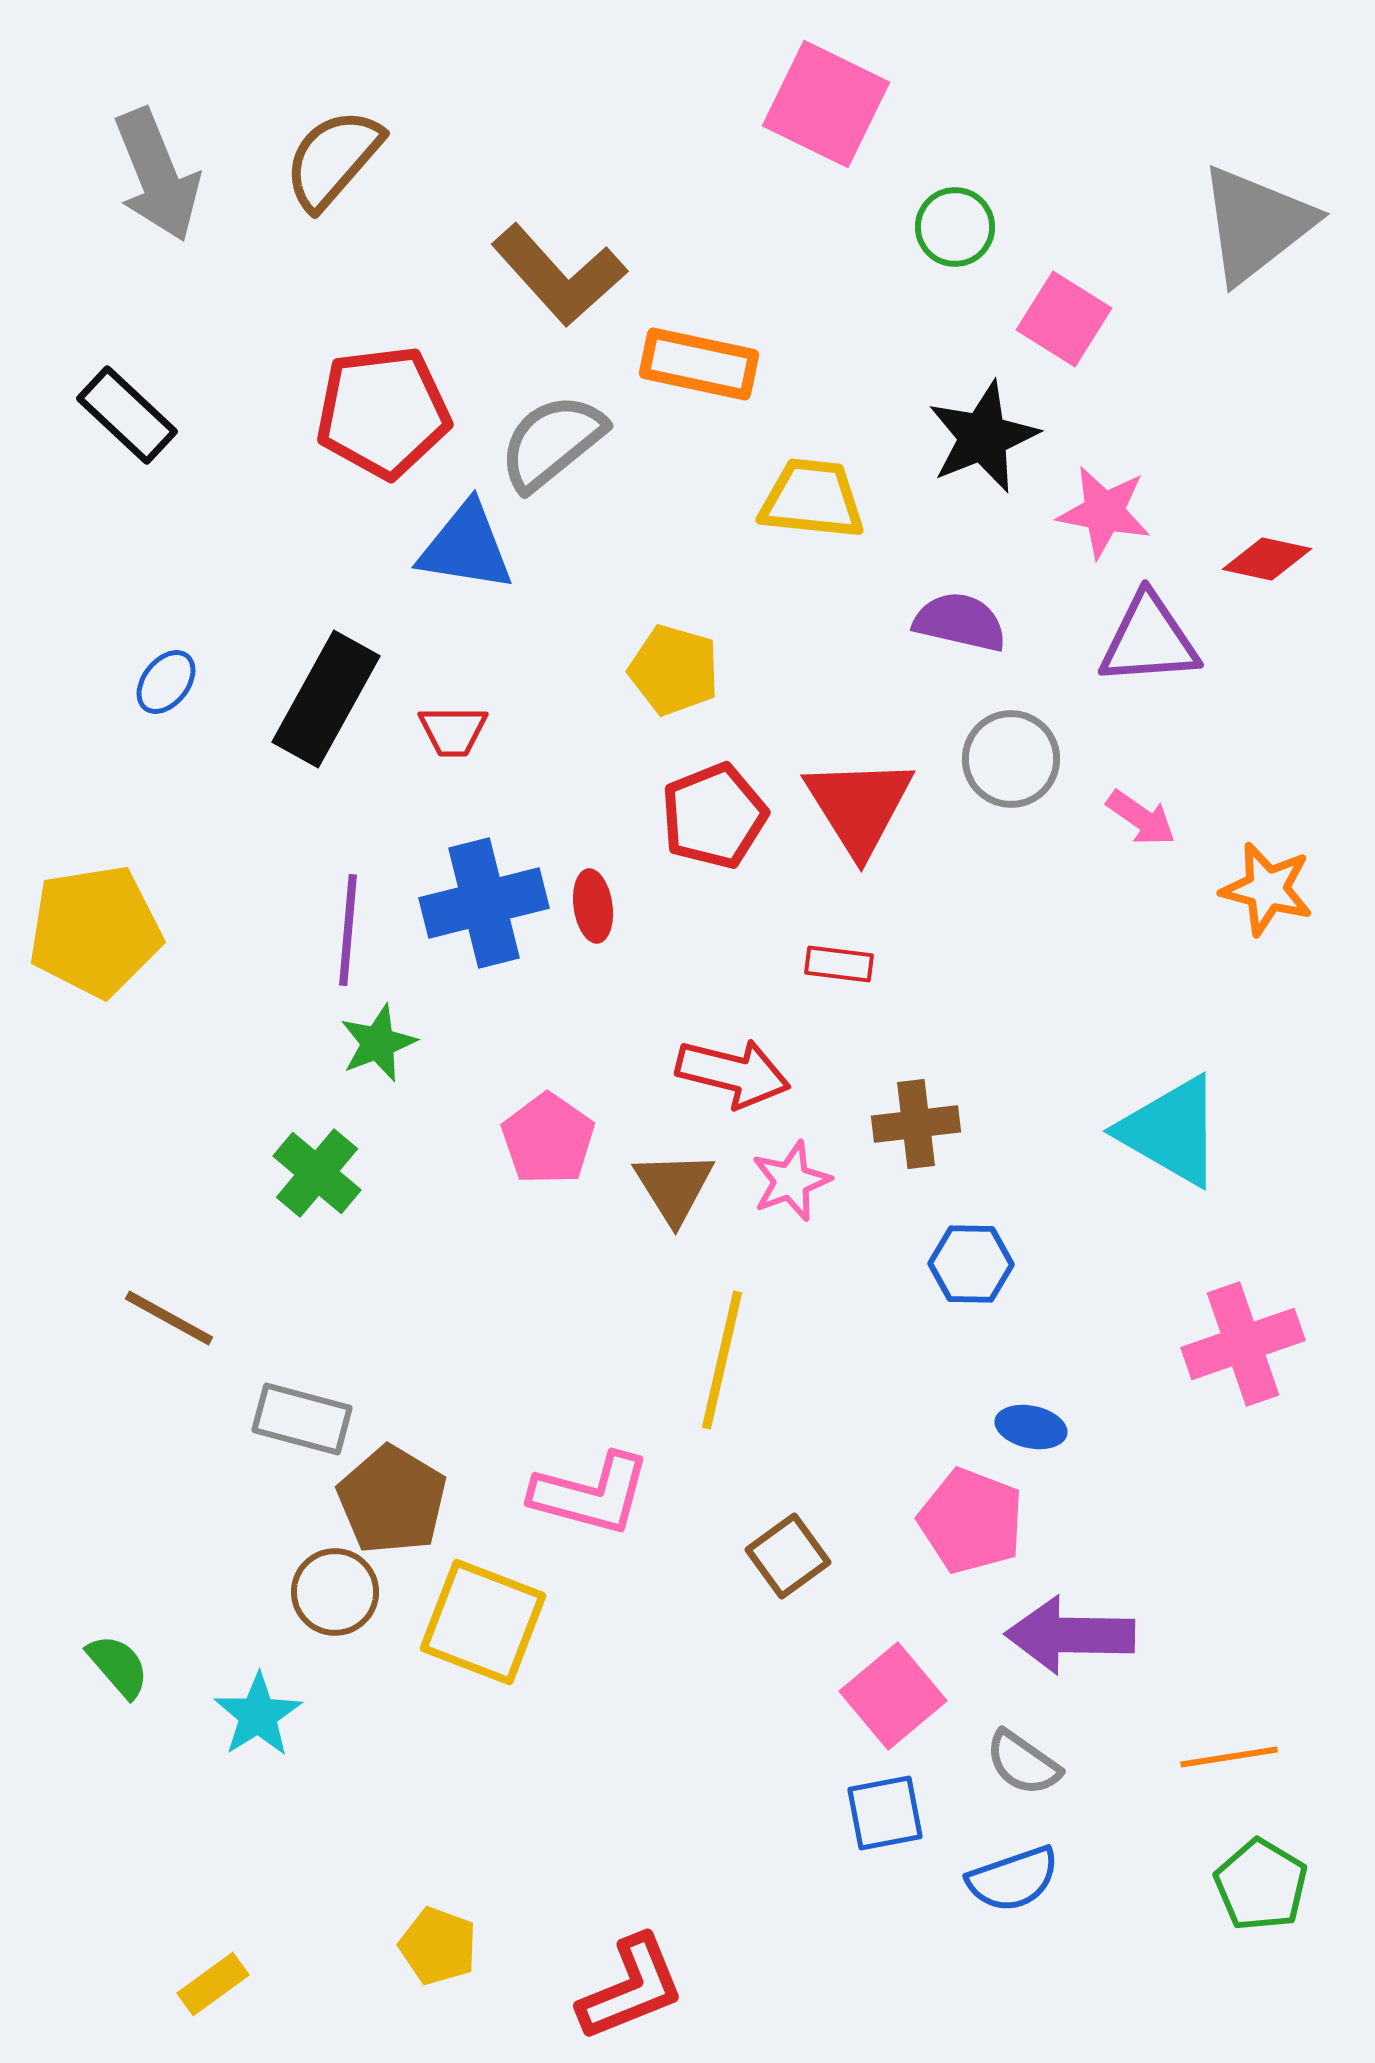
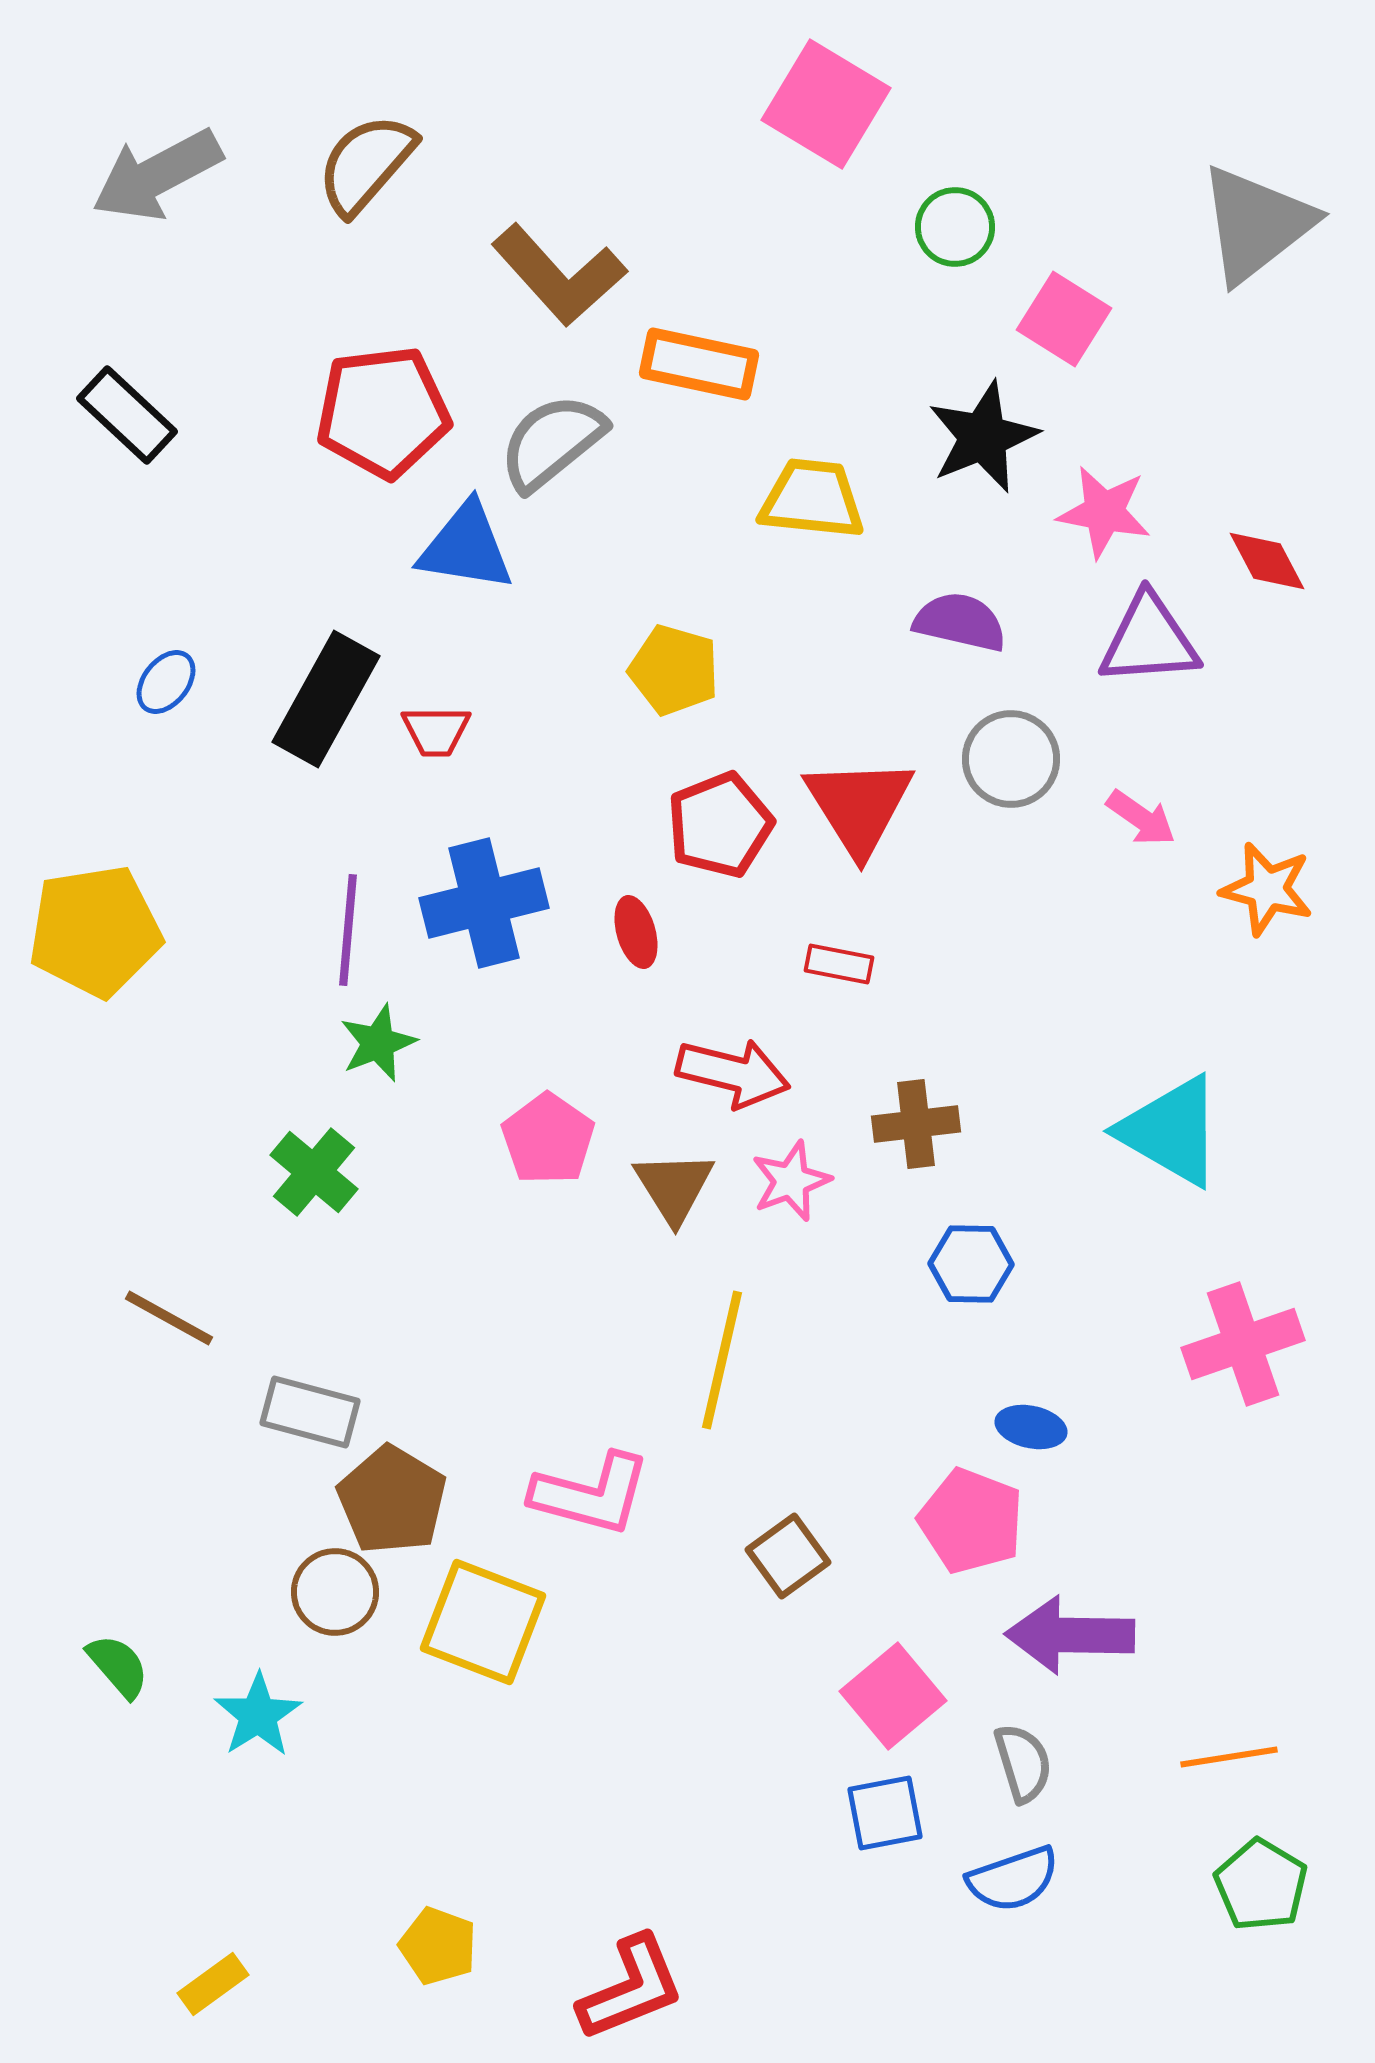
pink square at (826, 104): rotated 5 degrees clockwise
brown semicircle at (333, 159): moved 33 px right, 5 px down
gray arrow at (157, 175): rotated 84 degrees clockwise
red diamond at (1267, 559): moved 2 px down; rotated 50 degrees clockwise
red trapezoid at (453, 731): moved 17 px left
red pentagon at (714, 816): moved 6 px right, 9 px down
red ellipse at (593, 906): moved 43 px right, 26 px down; rotated 8 degrees counterclockwise
red rectangle at (839, 964): rotated 4 degrees clockwise
green cross at (317, 1173): moved 3 px left, 1 px up
gray rectangle at (302, 1419): moved 8 px right, 7 px up
gray semicircle at (1023, 1763): rotated 142 degrees counterclockwise
